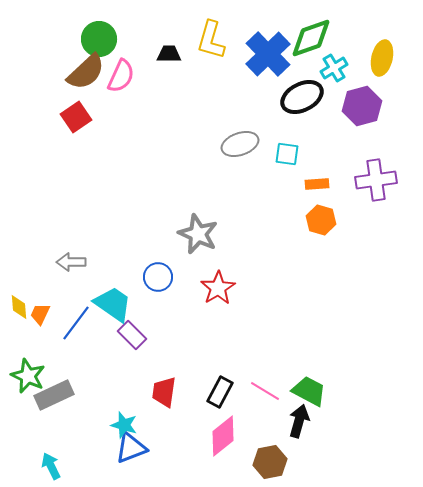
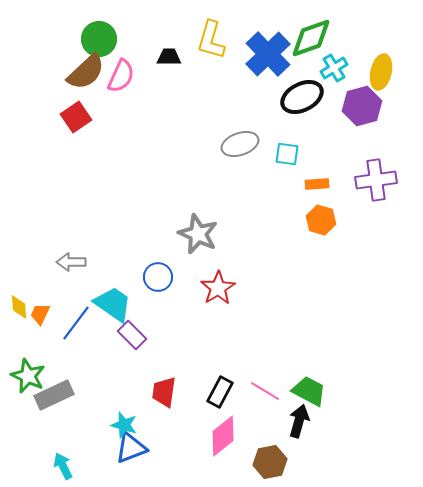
black trapezoid: moved 3 px down
yellow ellipse: moved 1 px left, 14 px down
cyan arrow: moved 12 px right
